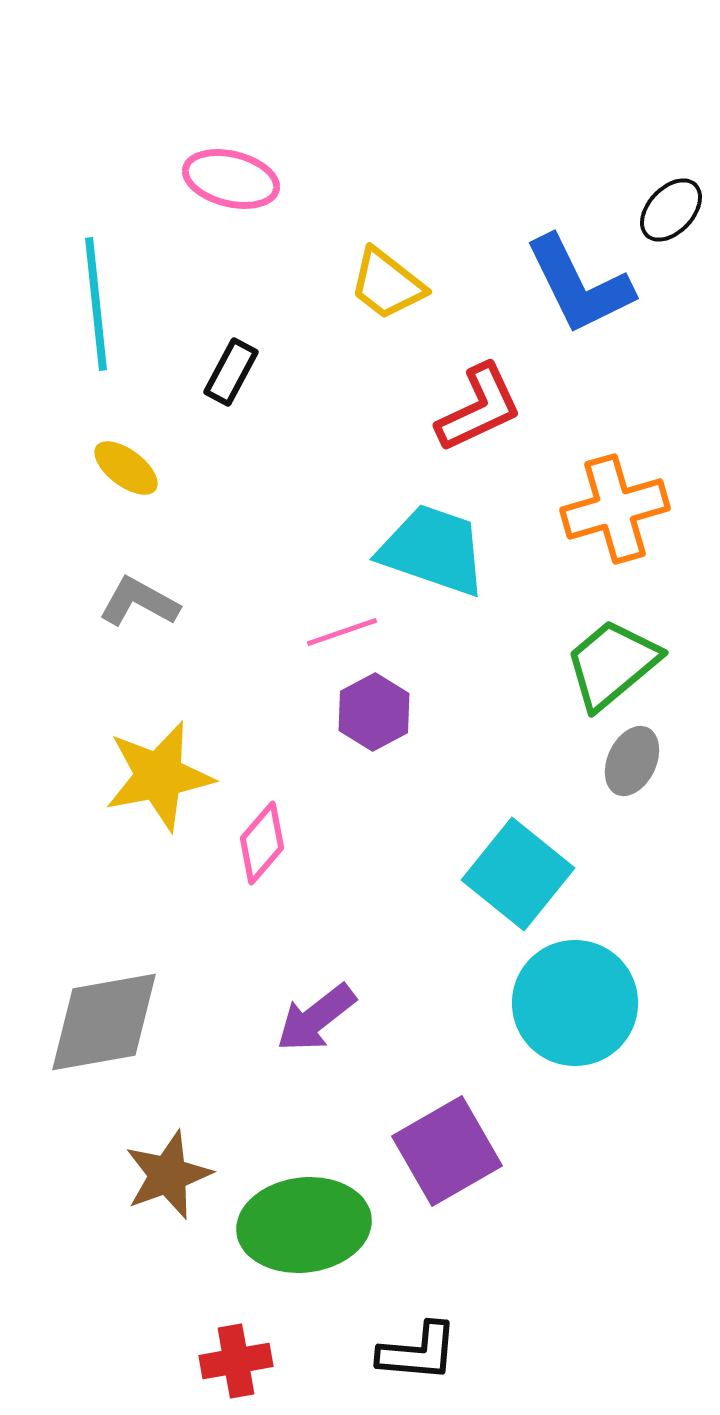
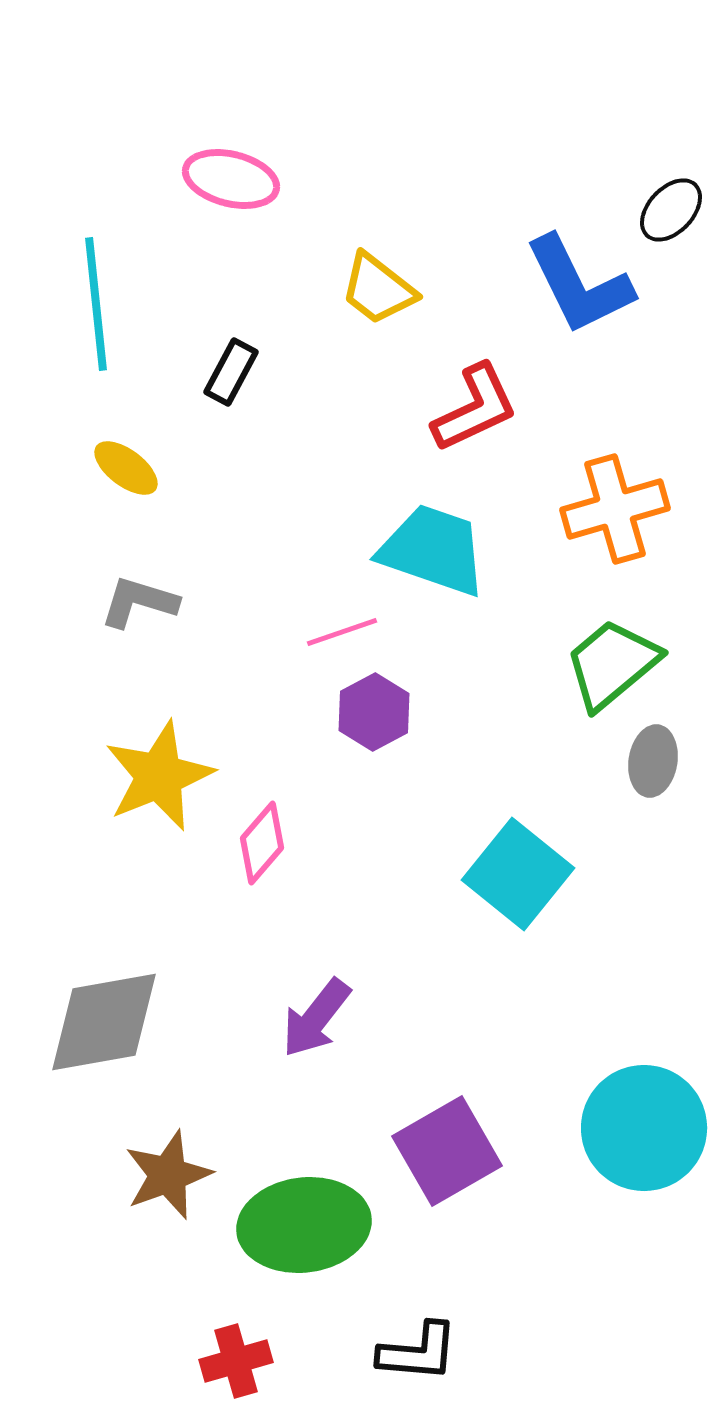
yellow trapezoid: moved 9 px left, 5 px down
red L-shape: moved 4 px left
gray L-shape: rotated 12 degrees counterclockwise
gray ellipse: moved 21 px right; rotated 16 degrees counterclockwise
yellow star: rotated 11 degrees counterclockwise
cyan circle: moved 69 px right, 125 px down
purple arrow: rotated 14 degrees counterclockwise
red cross: rotated 6 degrees counterclockwise
